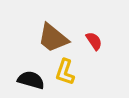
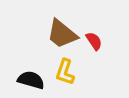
brown trapezoid: moved 9 px right, 4 px up
